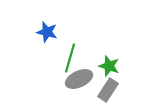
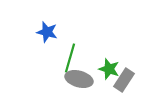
green star: moved 3 px down
gray ellipse: rotated 40 degrees clockwise
gray rectangle: moved 16 px right, 10 px up
